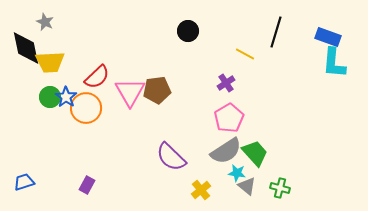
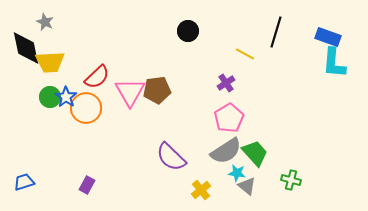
green cross: moved 11 px right, 8 px up
